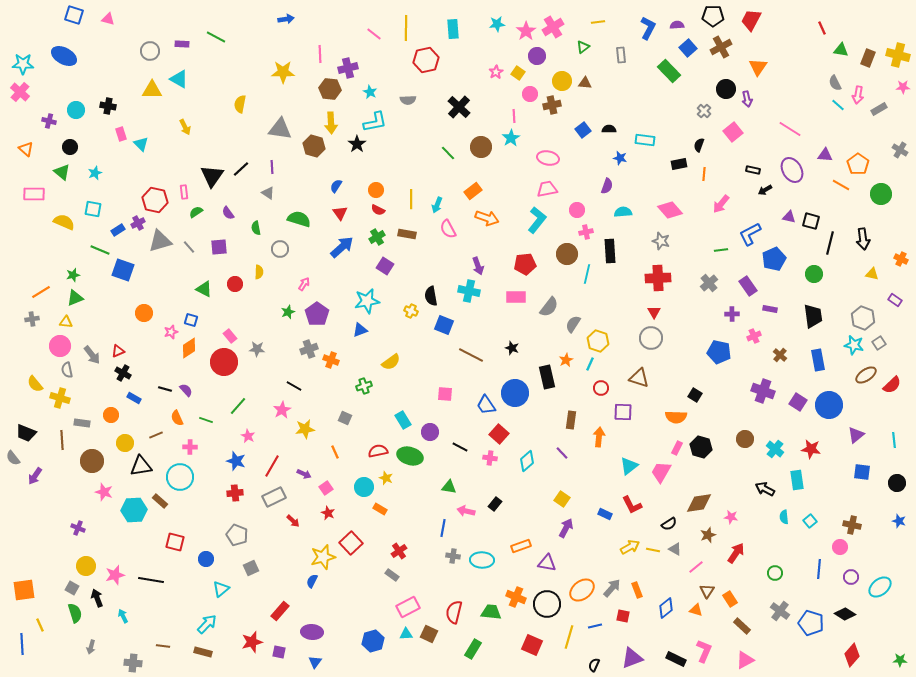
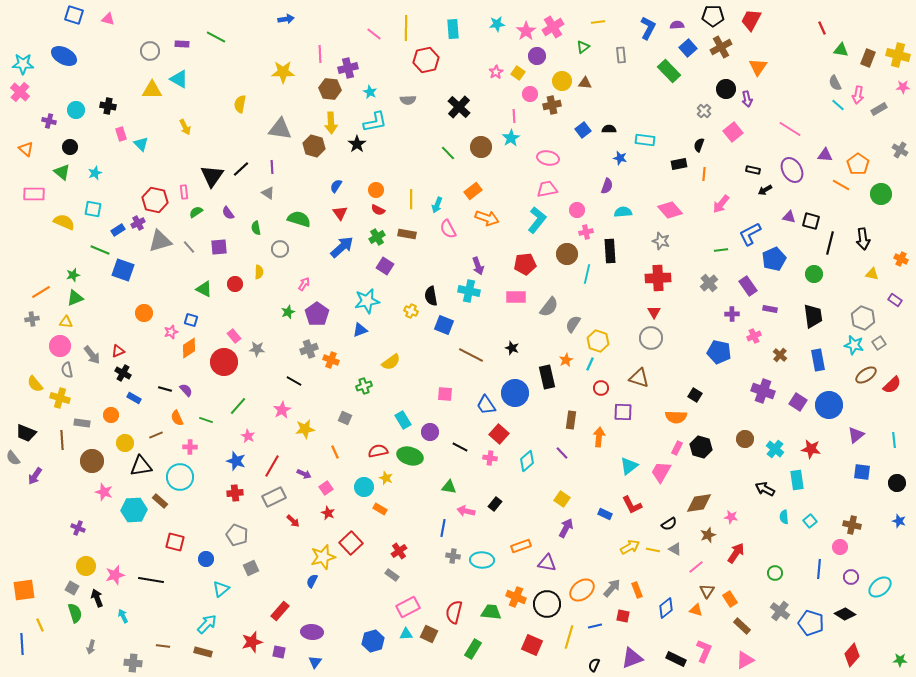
pink rectangle at (230, 336): moved 4 px right
black line at (294, 386): moved 5 px up
